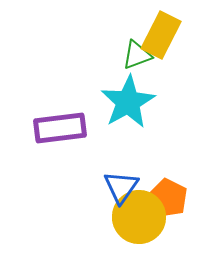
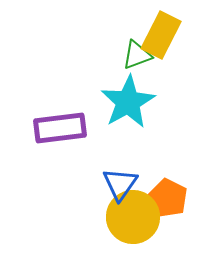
blue triangle: moved 1 px left, 3 px up
yellow circle: moved 6 px left
